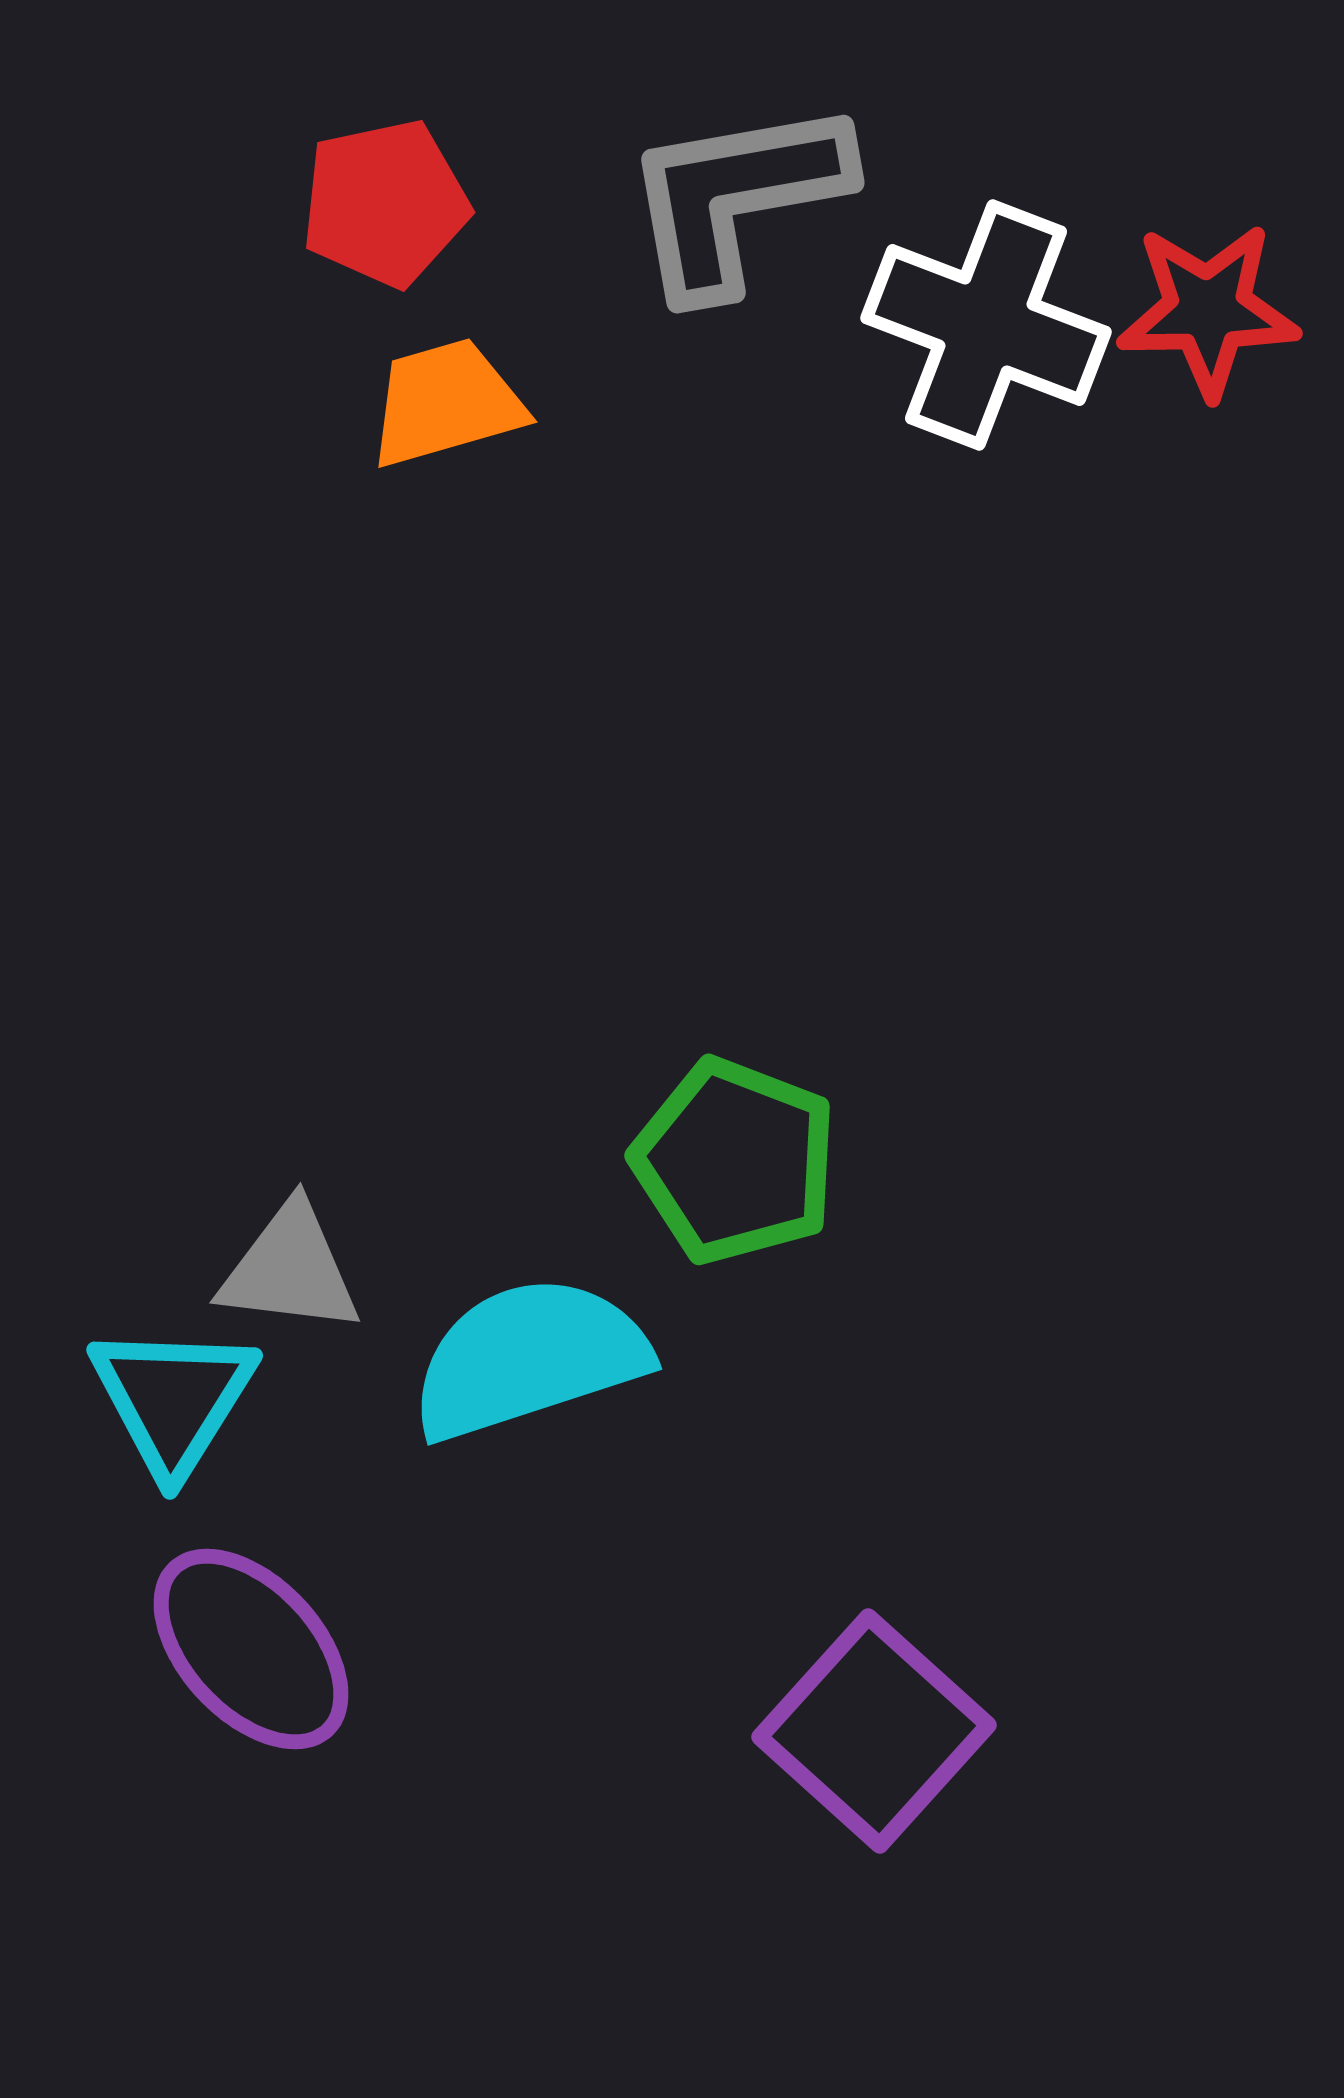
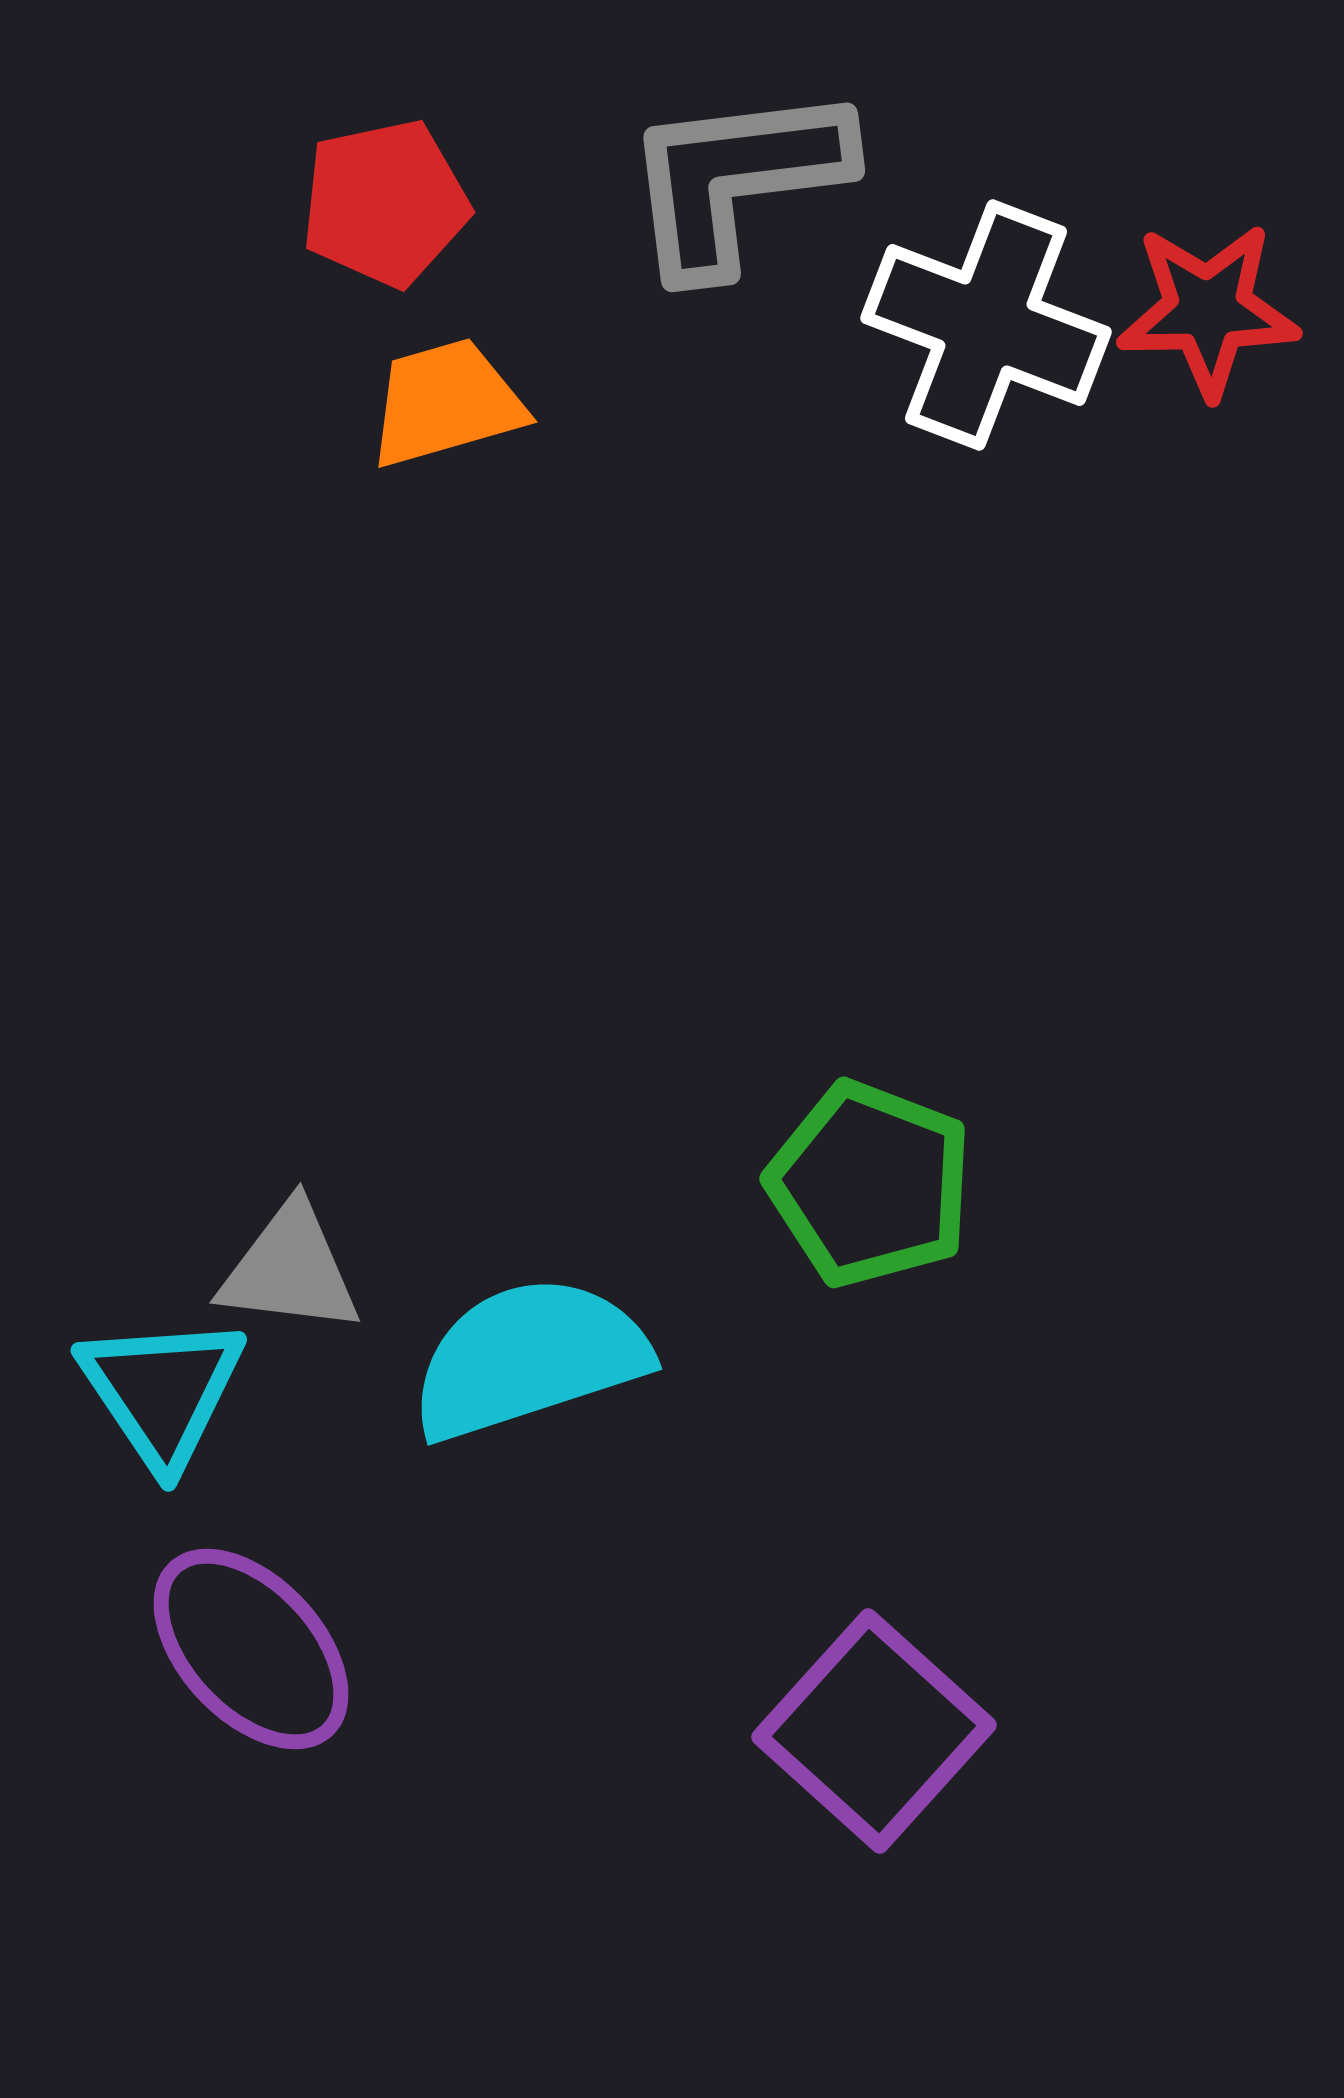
gray L-shape: moved 18 px up; rotated 3 degrees clockwise
green pentagon: moved 135 px right, 23 px down
cyan triangle: moved 11 px left, 8 px up; rotated 6 degrees counterclockwise
